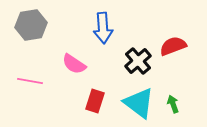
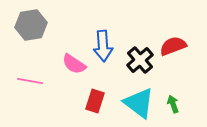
blue arrow: moved 18 px down
black cross: moved 2 px right, 1 px up
